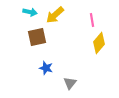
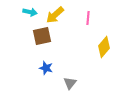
pink line: moved 4 px left, 2 px up; rotated 16 degrees clockwise
brown square: moved 5 px right, 1 px up
yellow diamond: moved 5 px right, 4 px down
